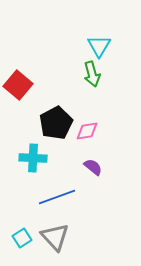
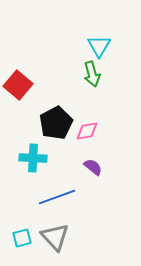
cyan square: rotated 18 degrees clockwise
